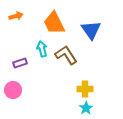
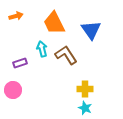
cyan star: moved 1 px left; rotated 16 degrees counterclockwise
